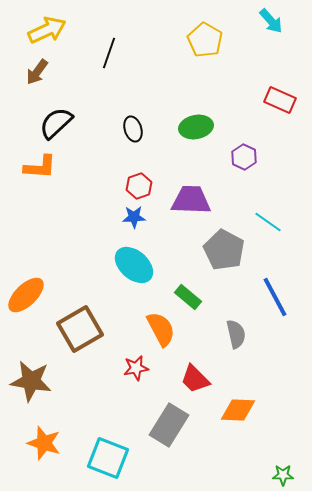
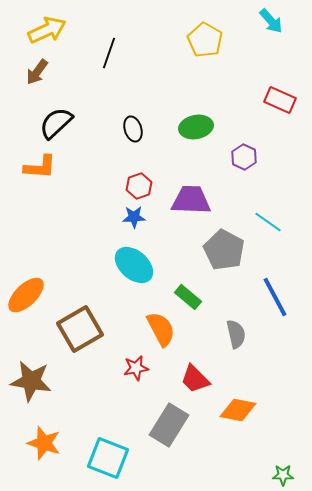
orange diamond: rotated 9 degrees clockwise
